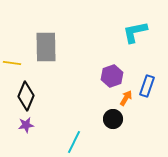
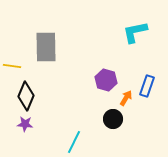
yellow line: moved 3 px down
purple hexagon: moved 6 px left, 4 px down; rotated 25 degrees counterclockwise
purple star: moved 1 px left, 1 px up; rotated 14 degrees clockwise
